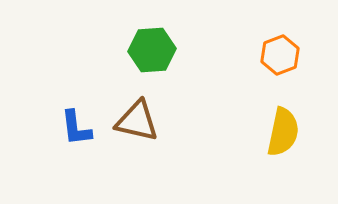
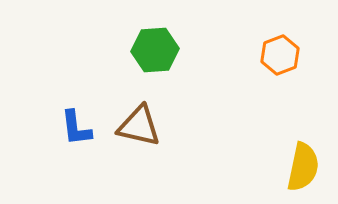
green hexagon: moved 3 px right
brown triangle: moved 2 px right, 5 px down
yellow semicircle: moved 20 px right, 35 px down
